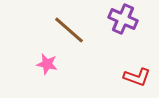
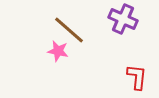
pink star: moved 11 px right, 13 px up
red L-shape: rotated 104 degrees counterclockwise
